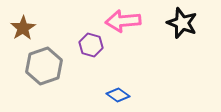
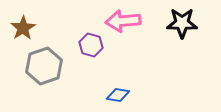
black star: rotated 20 degrees counterclockwise
blue diamond: rotated 25 degrees counterclockwise
